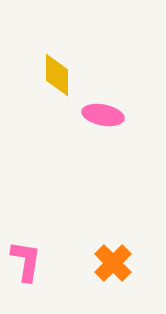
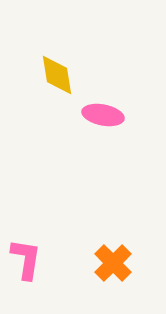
yellow diamond: rotated 9 degrees counterclockwise
pink L-shape: moved 2 px up
